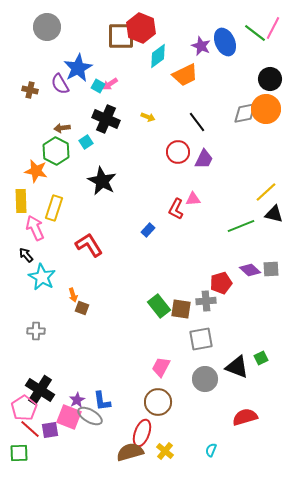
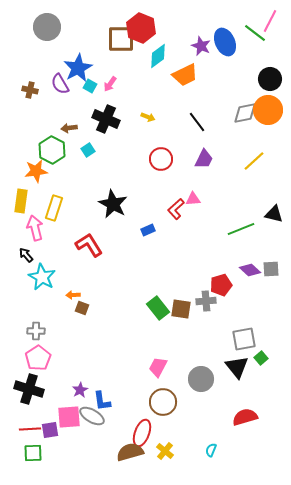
pink line at (273, 28): moved 3 px left, 7 px up
brown square at (121, 36): moved 3 px down
pink arrow at (110, 84): rotated 21 degrees counterclockwise
cyan square at (98, 86): moved 8 px left
orange circle at (266, 109): moved 2 px right, 1 px down
brown arrow at (62, 128): moved 7 px right
cyan square at (86, 142): moved 2 px right, 8 px down
green hexagon at (56, 151): moved 4 px left, 1 px up
red circle at (178, 152): moved 17 px left, 7 px down
orange star at (36, 171): rotated 20 degrees counterclockwise
black star at (102, 181): moved 11 px right, 23 px down
yellow line at (266, 192): moved 12 px left, 31 px up
yellow rectangle at (21, 201): rotated 10 degrees clockwise
red L-shape at (176, 209): rotated 20 degrees clockwise
green line at (241, 226): moved 3 px down
pink arrow at (35, 228): rotated 10 degrees clockwise
blue rectangle at (148, 230): rotated 24 degrees clockwise
red pentagon at (221, 283): moved 2 px down
orange arrow at (73, 295): rotated 104 degrees clockwise
green rectangle at (159, 306): moved 1 px left, 2 px down
gray square at (201, 339): moved 43 px right
green square at (261, 358): rotated 16 degrees counterclockwise
pink trapezoid at (161, 367): moved 3 px left
black triangle at (237, 367): rotated 30 degrees clockwise
gray circle at (205, 379): moved 4 px left
black cross at (40, 390): moved 11 px left, 1 px up; rotated 16 degrees counterclockwise
purple star at (77, 400): moved 3 px right, 10 px up
brown circle at (158, 402): moved 5 px right
pink pentagon at (24, 408): moved 14 px right, 50 px up
gray ellipse at (90, 416): moved 2 px right
pink square at (69, 417): rotated 25 degrees counterclockwise
red line at (30, 429): rotated 45 degrees counterclockwise
green square at (19, 453): moved 14 px right
